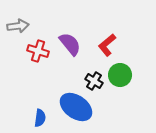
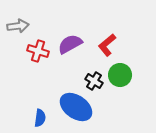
purple semicircle: rotated 80 degrees counterclockwise
